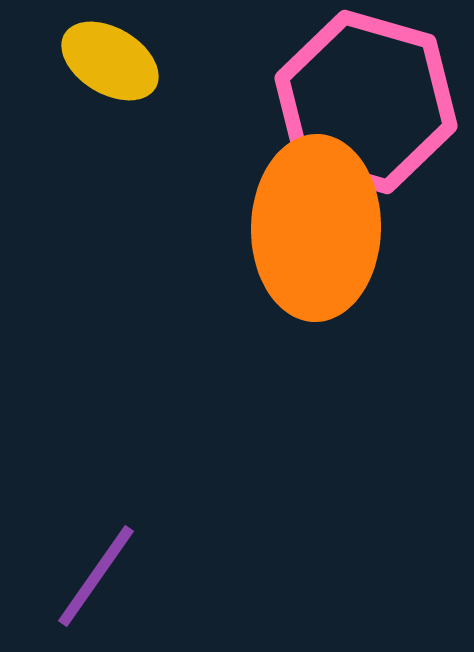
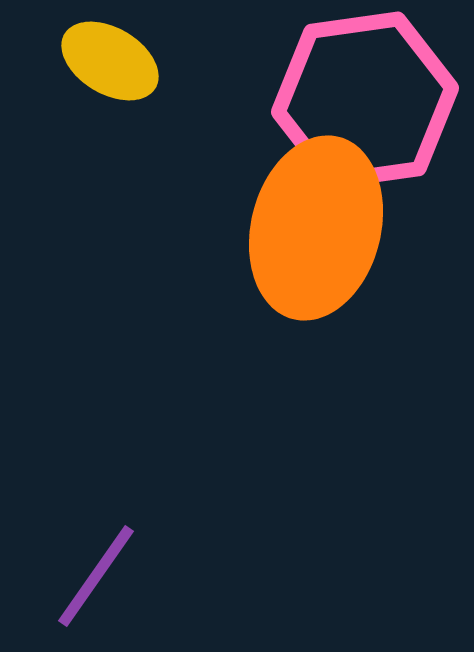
pink hexagon: moved 1 px left, 2 px up; rotated 24 degrees counterclockwise
orange ellipse: rotated 13 degrees clockwise
